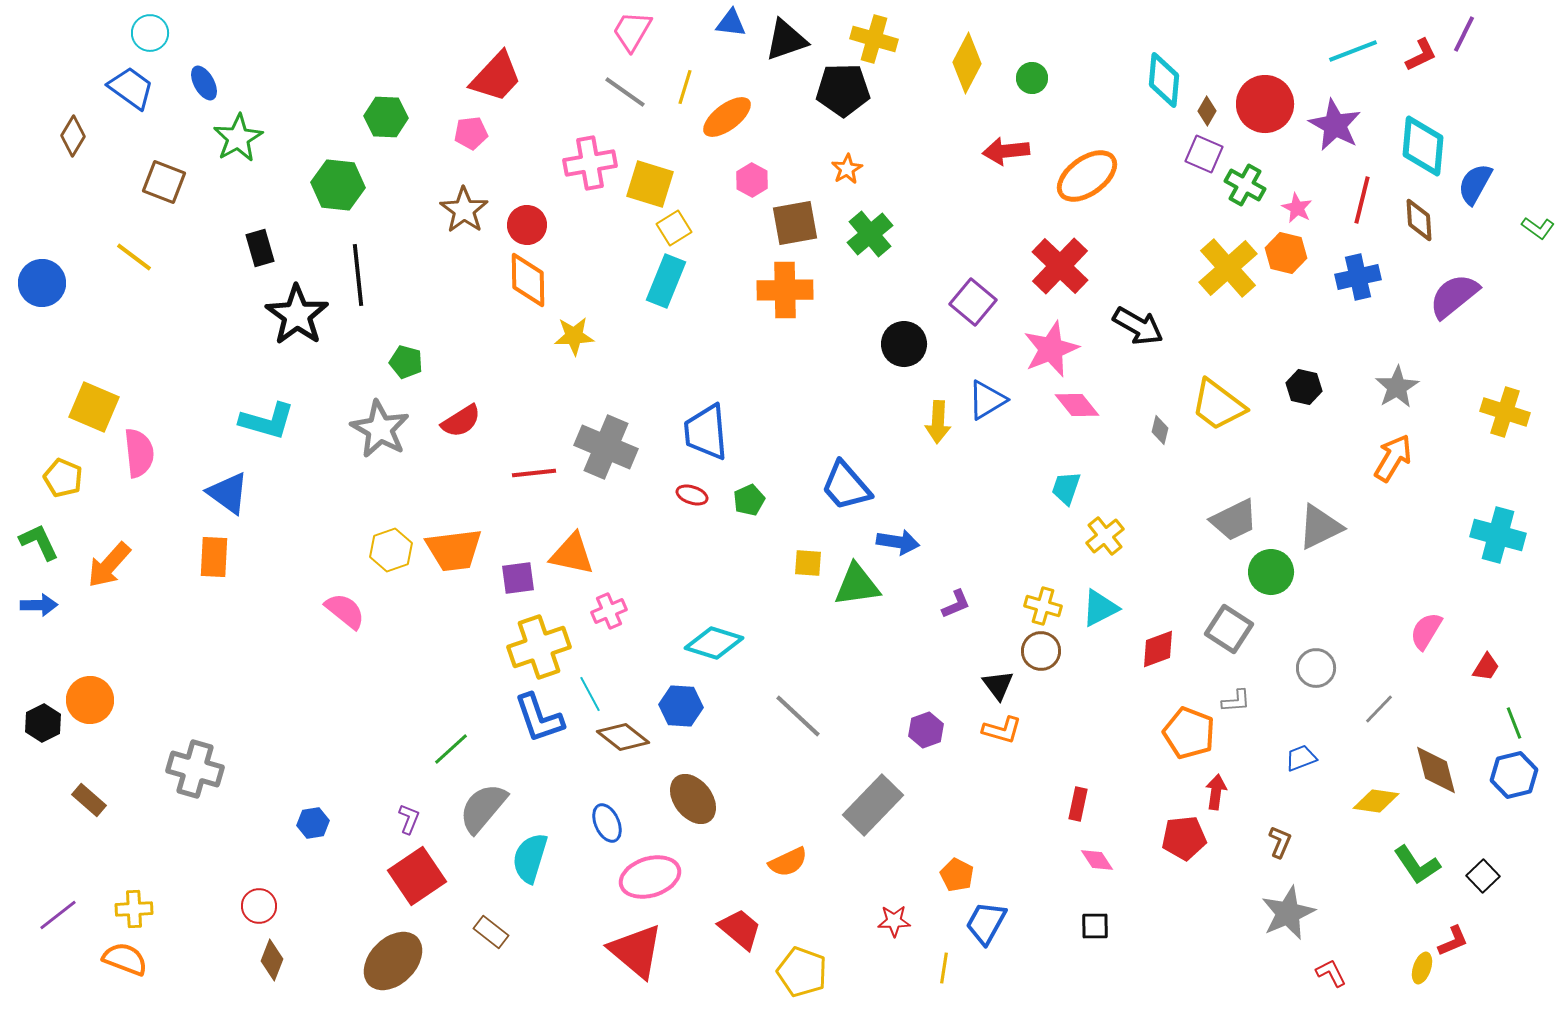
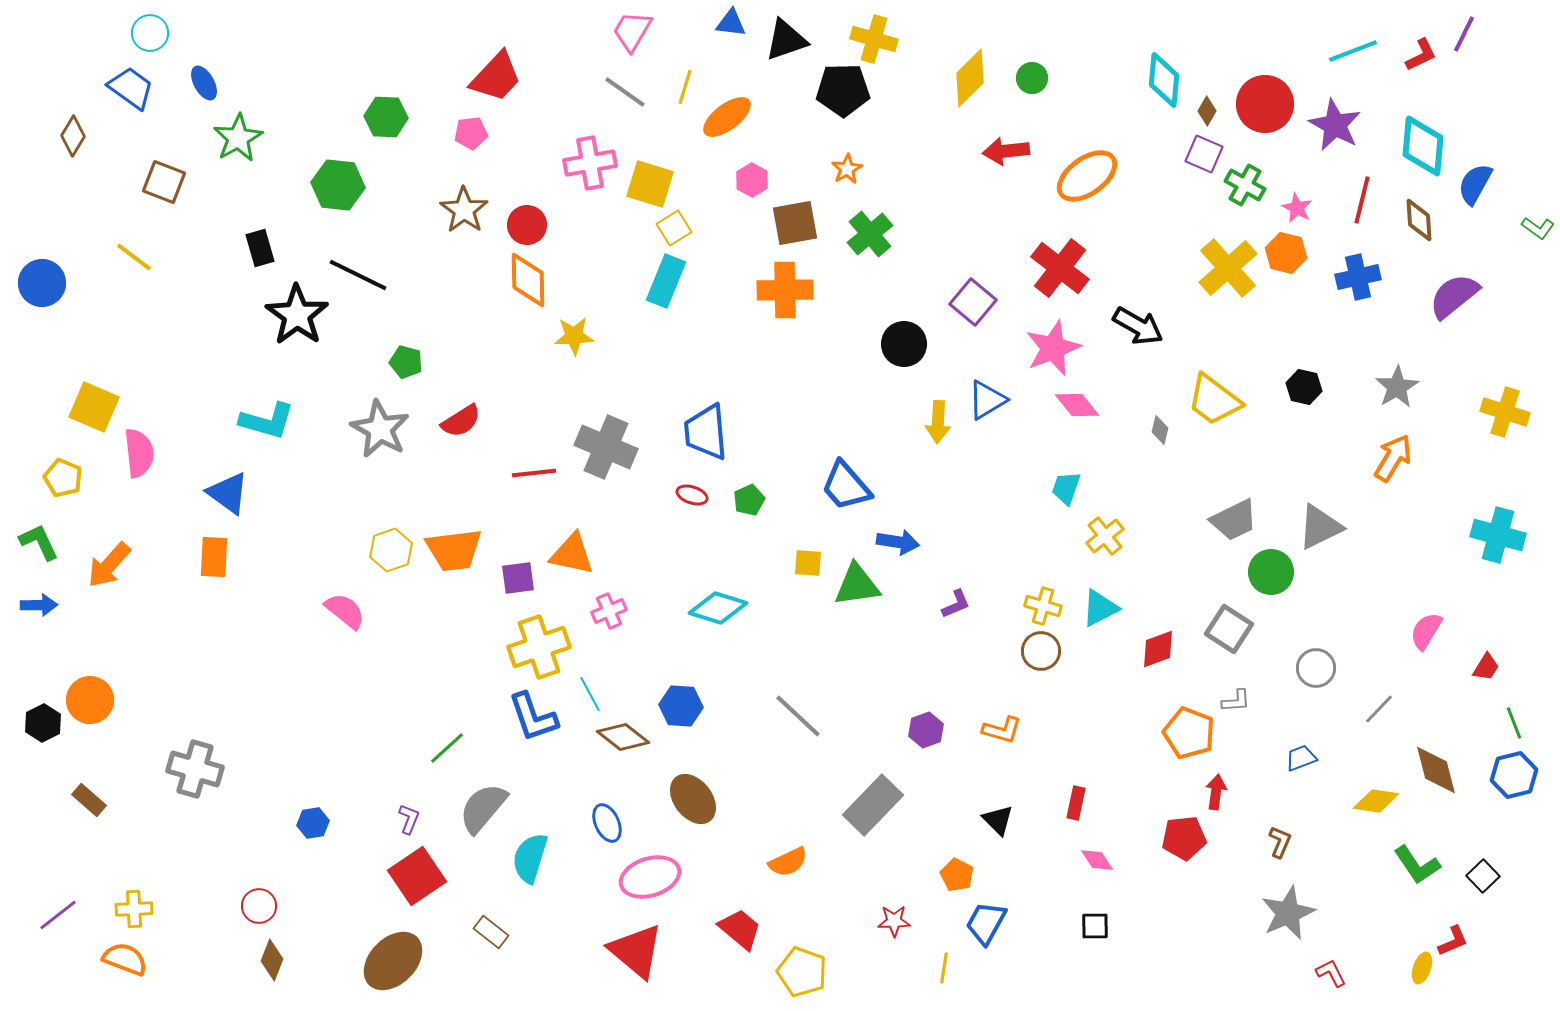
yellow diamond at (967, 63): moved 3 px right, 15 px down; rotated 18 degrees clockwise
red cross at (1060, 266): moved 2 px down; rotated 6 degrees counterclockwise
black line at (358, 275): rotated 58 degrees counterclockwise
pink star at (1051, 349): moved 2 px right, 1 px up
yellow trapezoid at (1218, 405): moved 4 px left, 5 px up
cyan diamond at (714, 643): moved 4 px right, 35 px up
black triangle at (998, 685): moved 135 px down; rotated 8 degrees counterclockwise
blue L-shape at (539, 718): moved 6 px left, 1 px up
green line at (451, 749): moved 4 px left, 1 px up
red rectangle at (1078, 804): moved 2 px left, 1 px up
